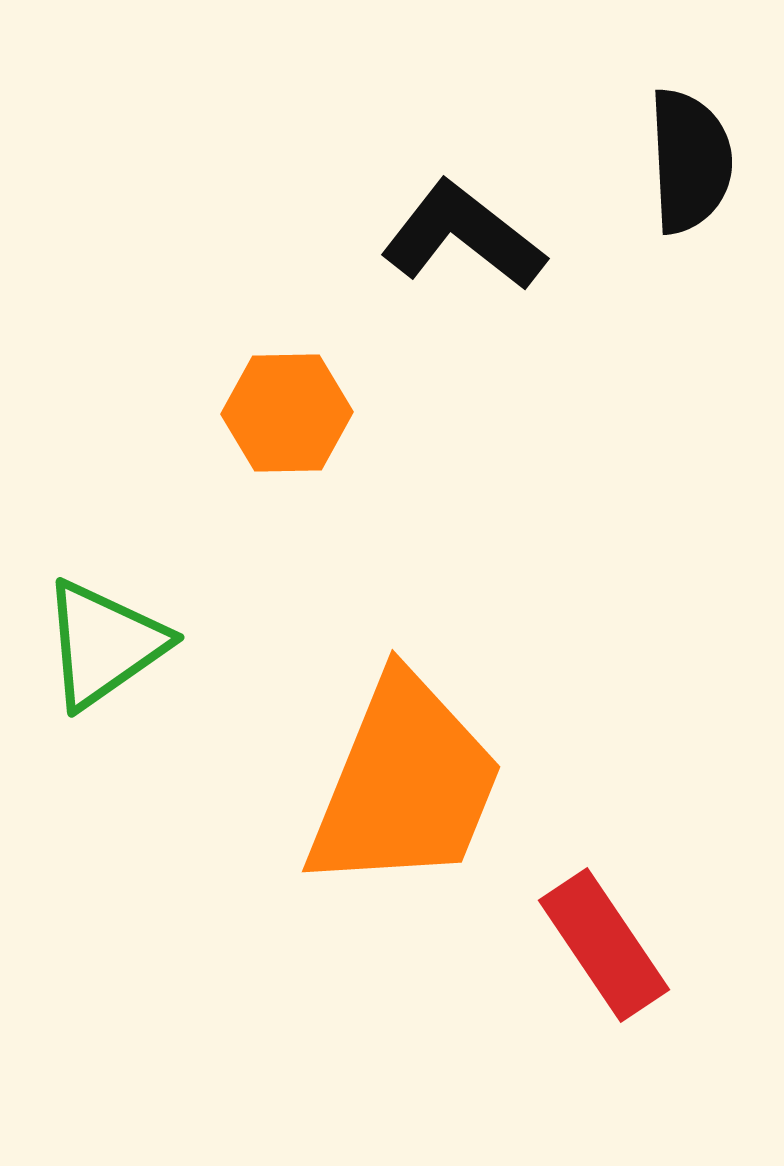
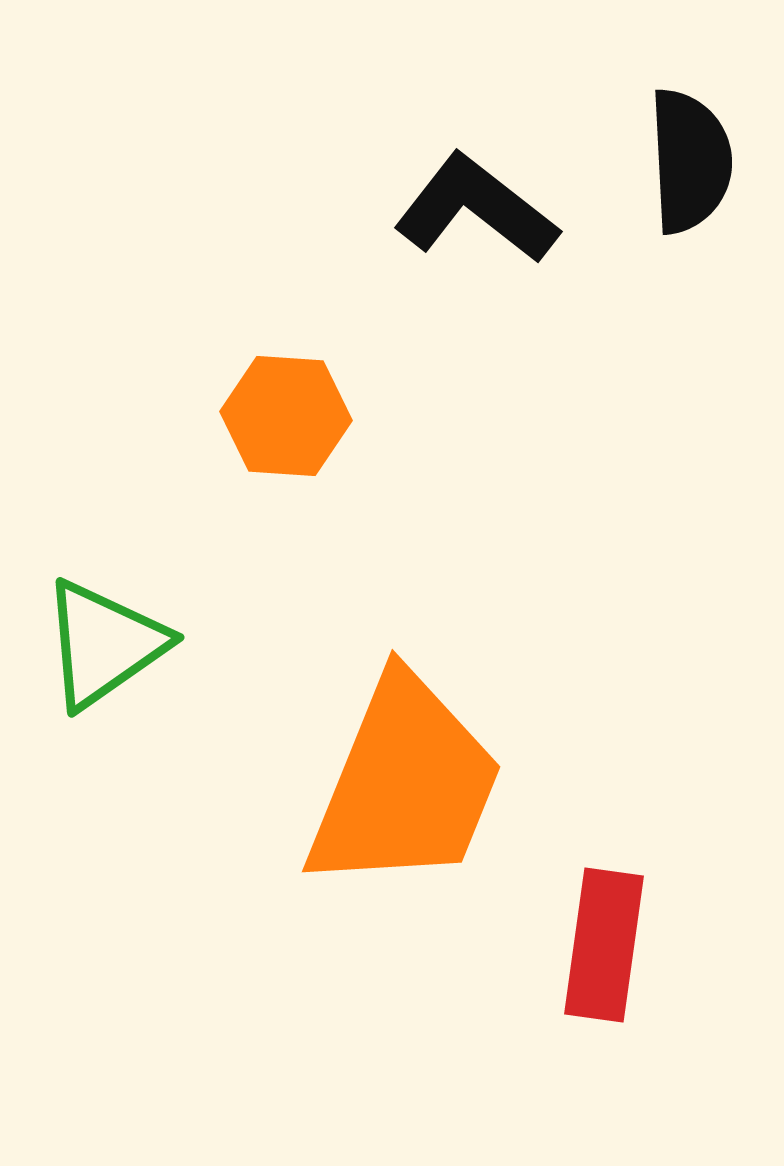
black L-shape: moved 13 px right, 27 px up
orange hexagon: moved 1 px left, 3 px down; rotated 5 degrees clockwise
red rectangle: rotated 42 degrees clockwise
